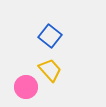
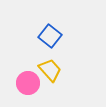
pink circle: moved 2 px right, 4 px up
